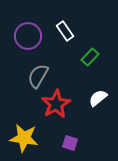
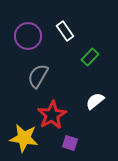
white semicircle: moved 3 px left, 3 px down
red star: moved 4 px left, 11 px down
